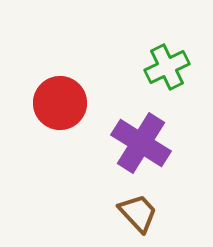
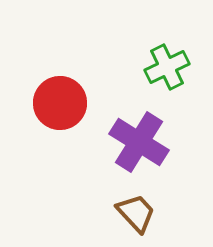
purple cross: moved 2 px left, 1 px up
brown trapezoid: moved 2 px left
